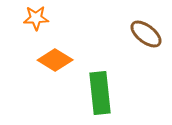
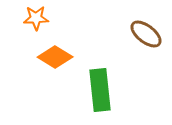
orange diamond: moved 3 px up
green rectangle: moved 3 px up
